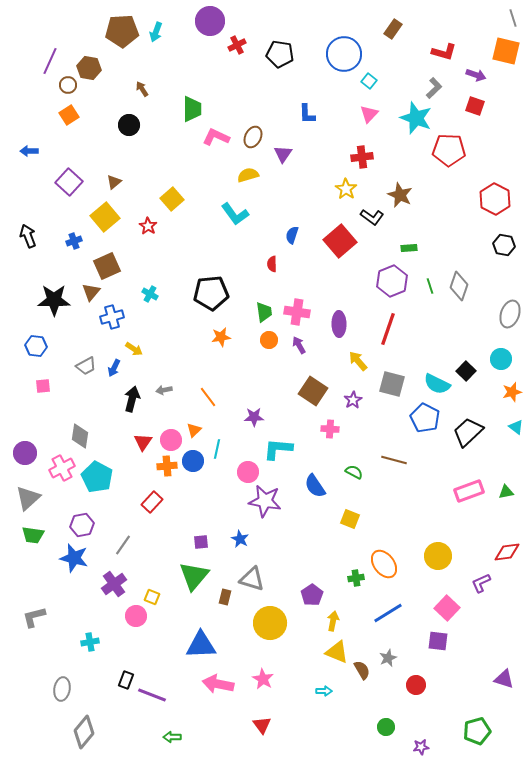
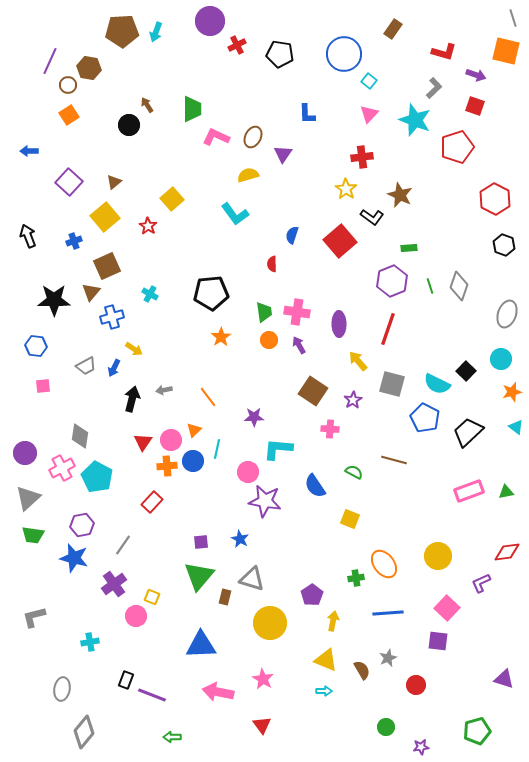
brown arrow at (142, 89): moved 5 px right, 16 px down
cyan star at (416, 118): moved 1 px left, 2 px down
red pentagon at (449, 150): moved 8 px right, 3 px up; rotated 20 degrees counterclockwise
black hexagon at (504, 245): rotated 10 degrees clockwise
gray ellipse at (510, 314): moved 3 px left
orange star at (221, 337): rotated 24 degrees counterclockwise
green triangle at (194, 576): moved 5 px right
blue line at (388, 613): rotated 28 degrees clockwise
yellow triangle at (337, 652): moved 11 px left, 8 px down
pink arrow at (218, 684): moved 8 px down
